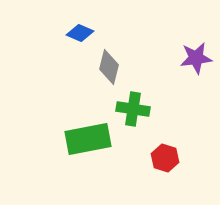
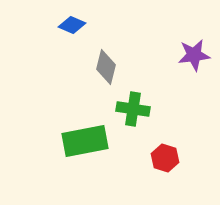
blue diamond: moved 8 px left, 8 px up
purple star: moved 2 px left, 3 px up
gray diamond: moved 3 px left
green rectangle: moved 3 px left, 2 px down
